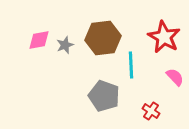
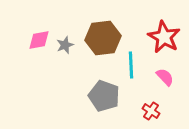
pink semicircle: moved 10 px left
